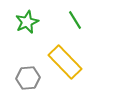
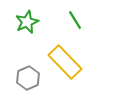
gray hexagon: rotated 20 degrees counterclockwise
